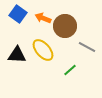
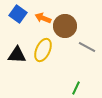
yellow ellipse: rotated 65 degrees clockwise
green line: moved 6 px right, 18 px down; rotated 24 degrees counterclockwise
